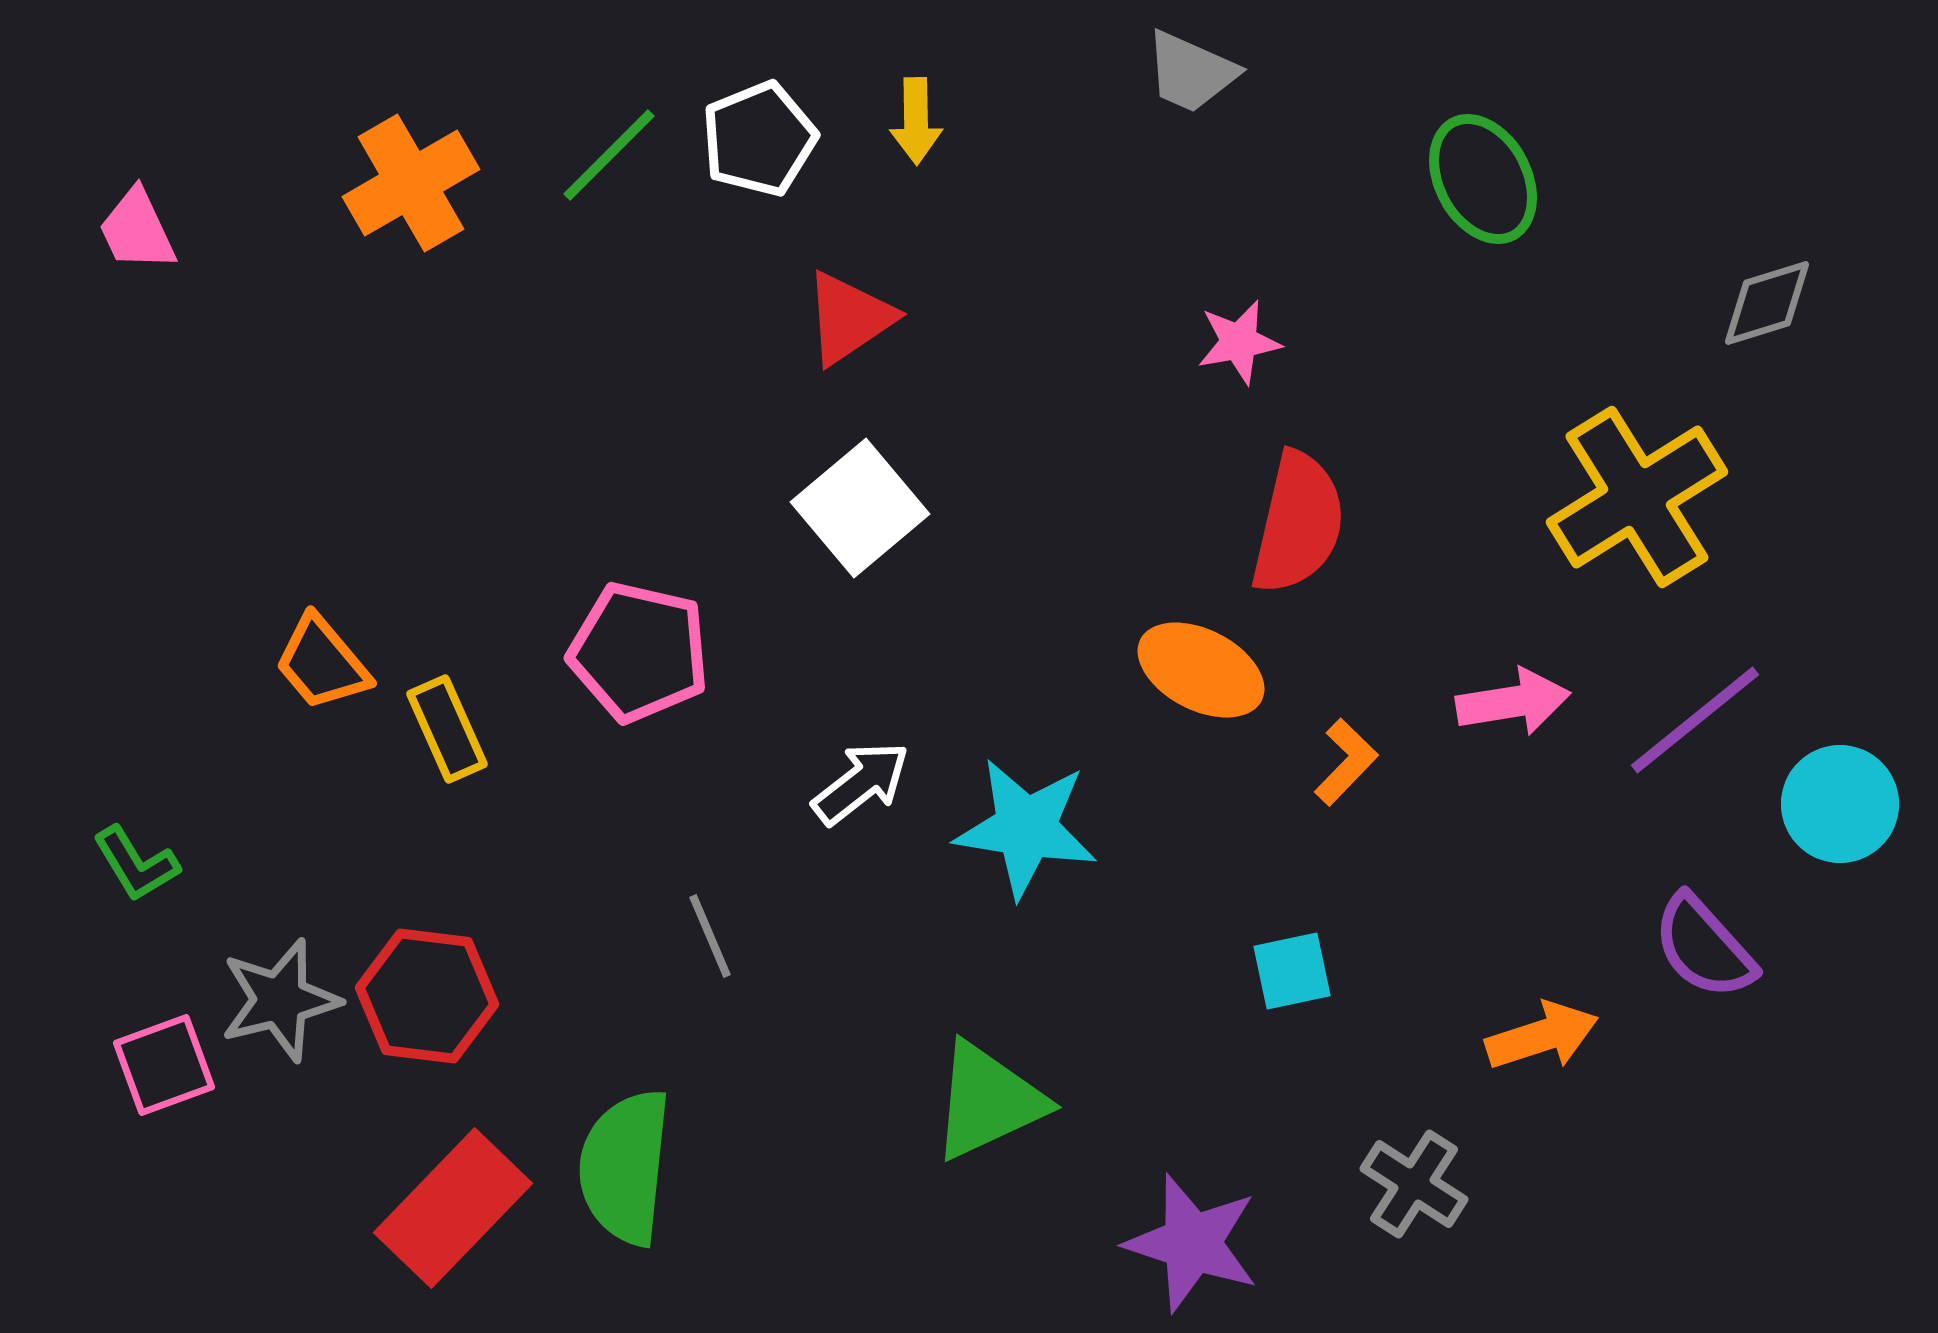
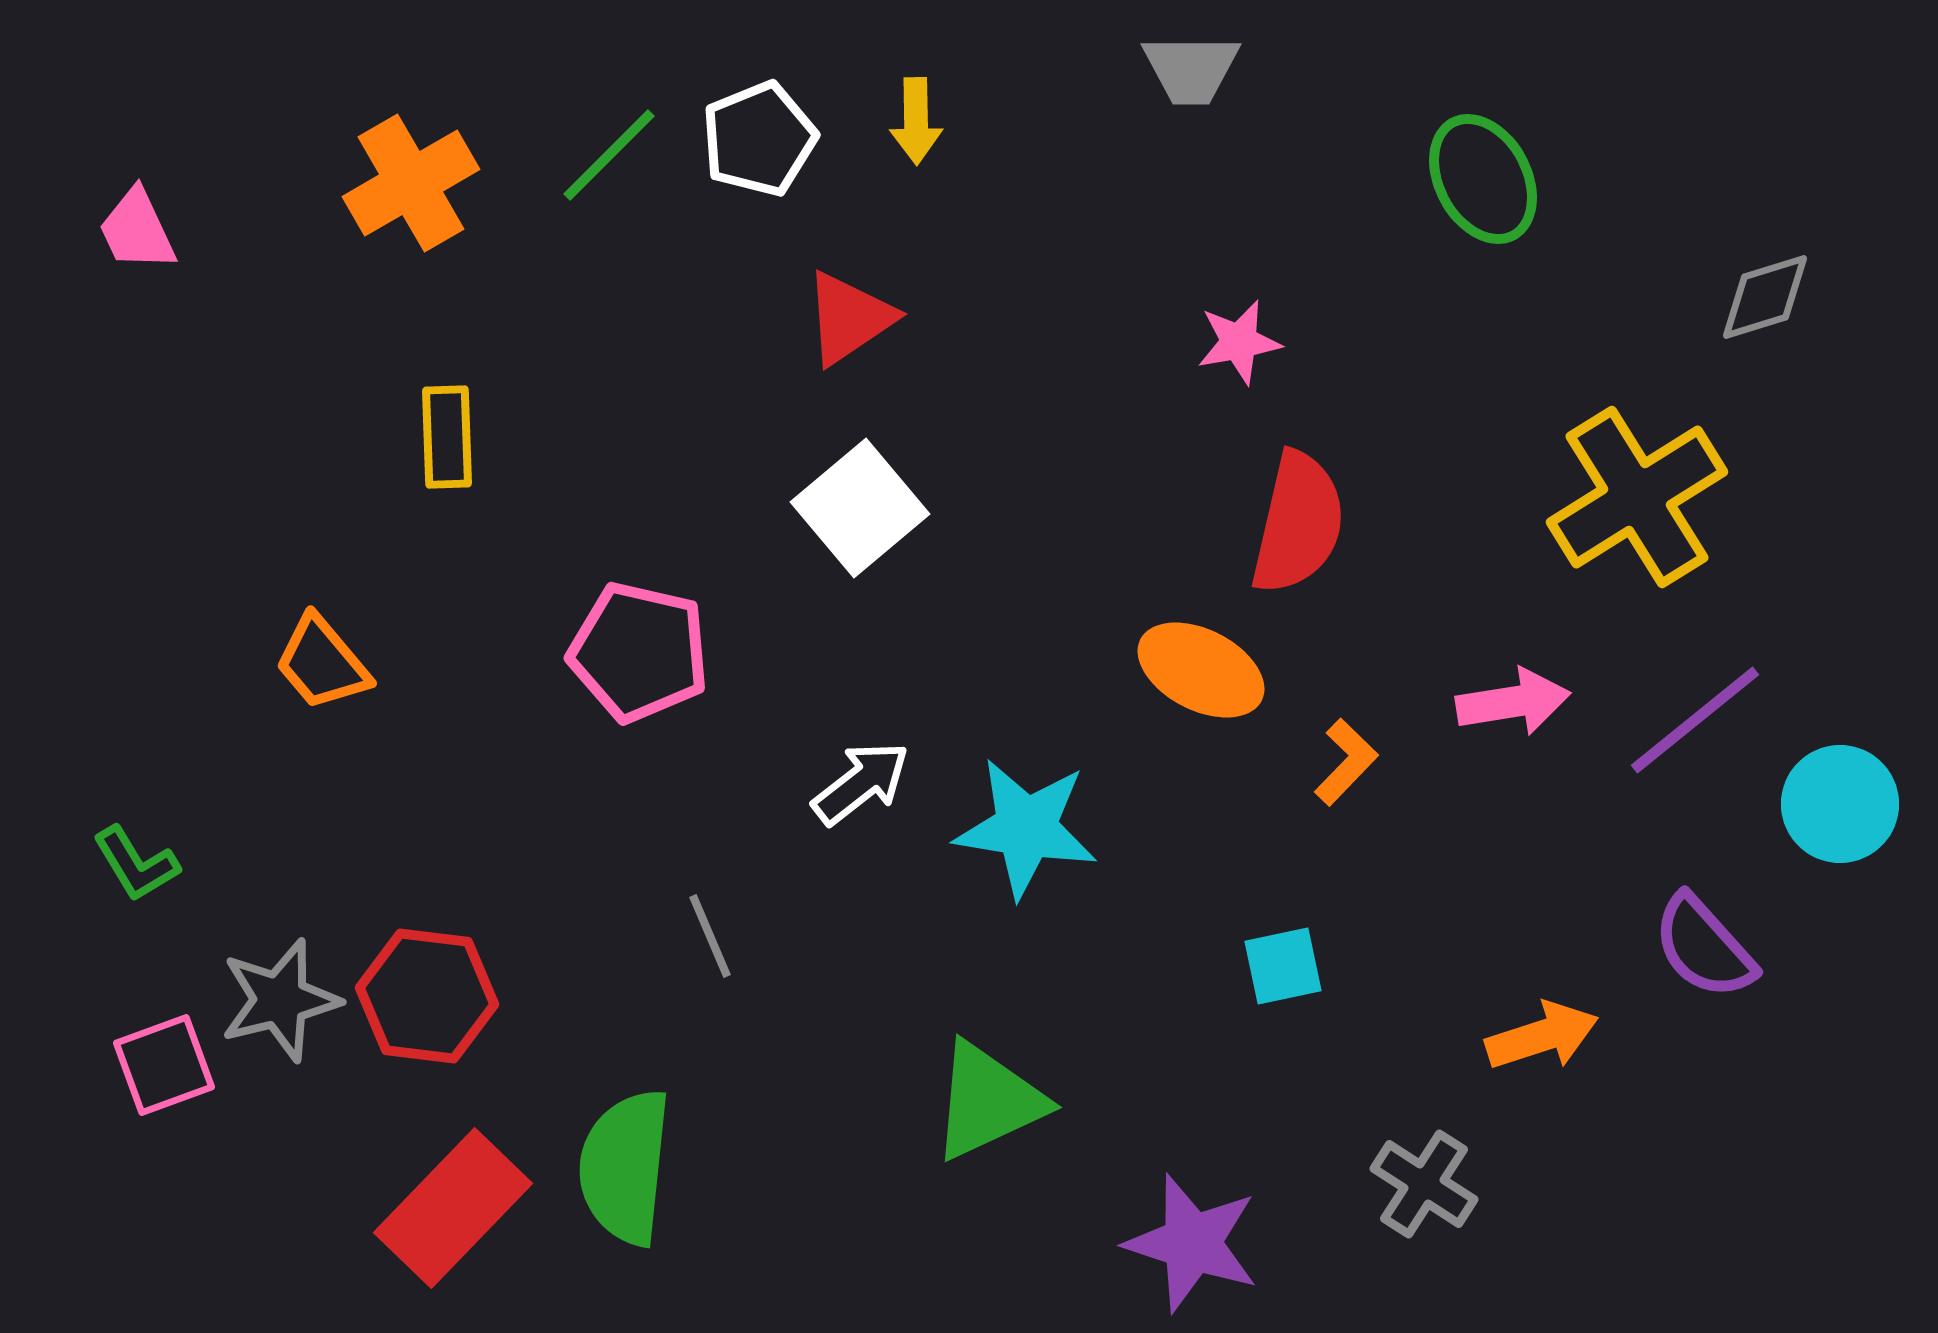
gray trapezoid: moved 3 px up; rotated 24 degrees counterclockwise
gray diamond: moved 2 px left, 6 px up
yellow rectangle: moved 292 px up; rotated 22 degrees clockwise
cyan square: moved 9 px left, 5 px up
gray cross: moved 10 px right
